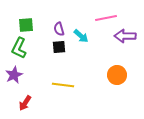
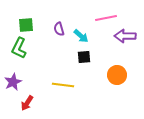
black square: moved 25 px right, 10 px down
purple star: moved 1 px left, 7 px down
red arrow: moved 2 px right
